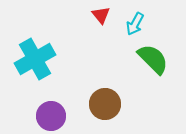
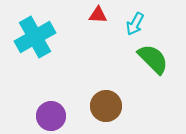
red triangle: moved 3 px left; rotated 48 degrees counterclockwise
cyan cross: moved 22 px up
brown circle: moved 1 px right, 2 px down
